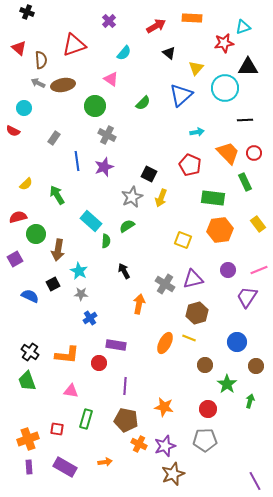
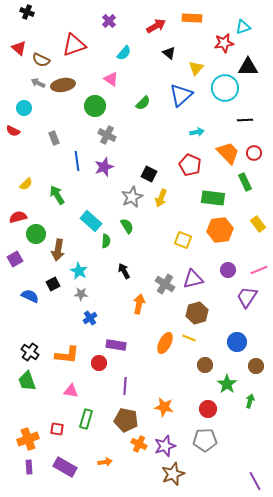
brown semicircle at (41, 60): rotated 120 degrees clockwise
gray rectangle at (54, 138): rotated 56 degrees counterclockwise
green semicircle at (127, 226): rotated 91 degrees clockwise
